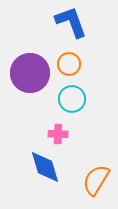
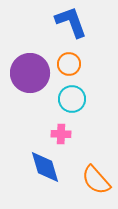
pink cross: moved 3 px right
orange semicircle: rotated 72 degrees counterclockwise
